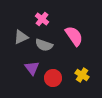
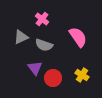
pink semicircle: moved 4 px right, 1 px down
purple triangle: moved 3 px right
